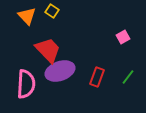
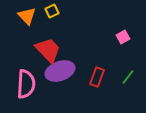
yellow square: rotated 32 degrees clockwise
